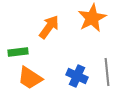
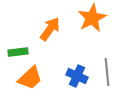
orange arrow: moved 1 px right, 2 px down
orange trapezoid: rotated 76 degrees counterclockwise
